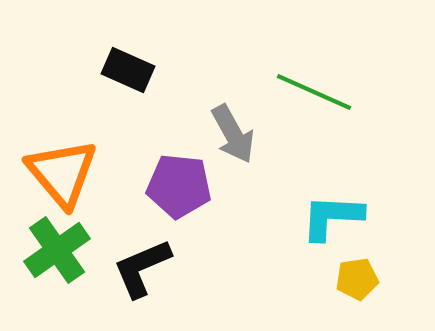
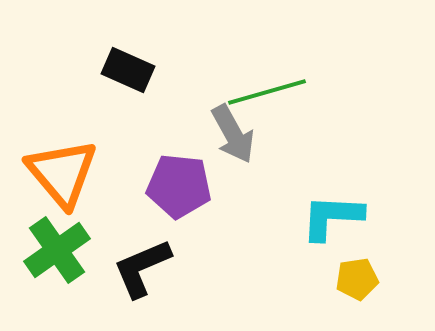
green line: moved 47 px left; rotated 40 degrees counterclockwise
